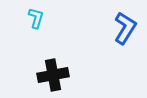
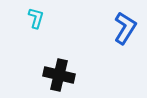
black cross: moved 6 px right; rotated 24 degrees clockwise
